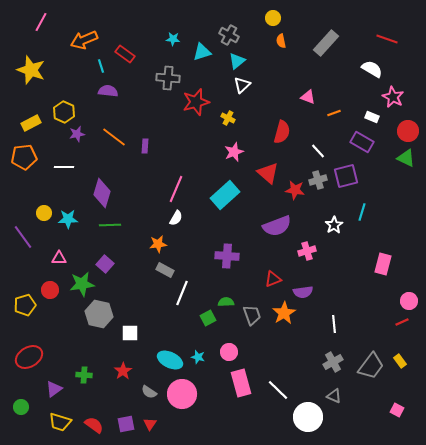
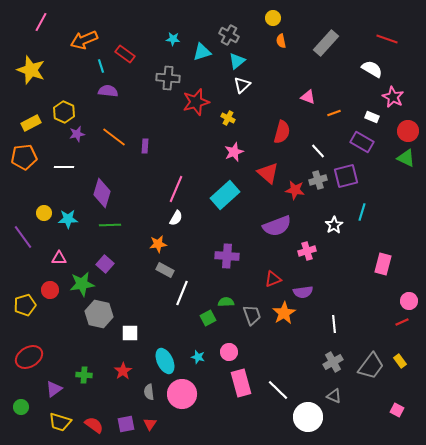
cyan ellipse at (170, 360): moved 5 px left, 1 px down; rotated 40 degrees clockwise
gray semicircle at (149, 392): rotated 49 degrees clockwise
